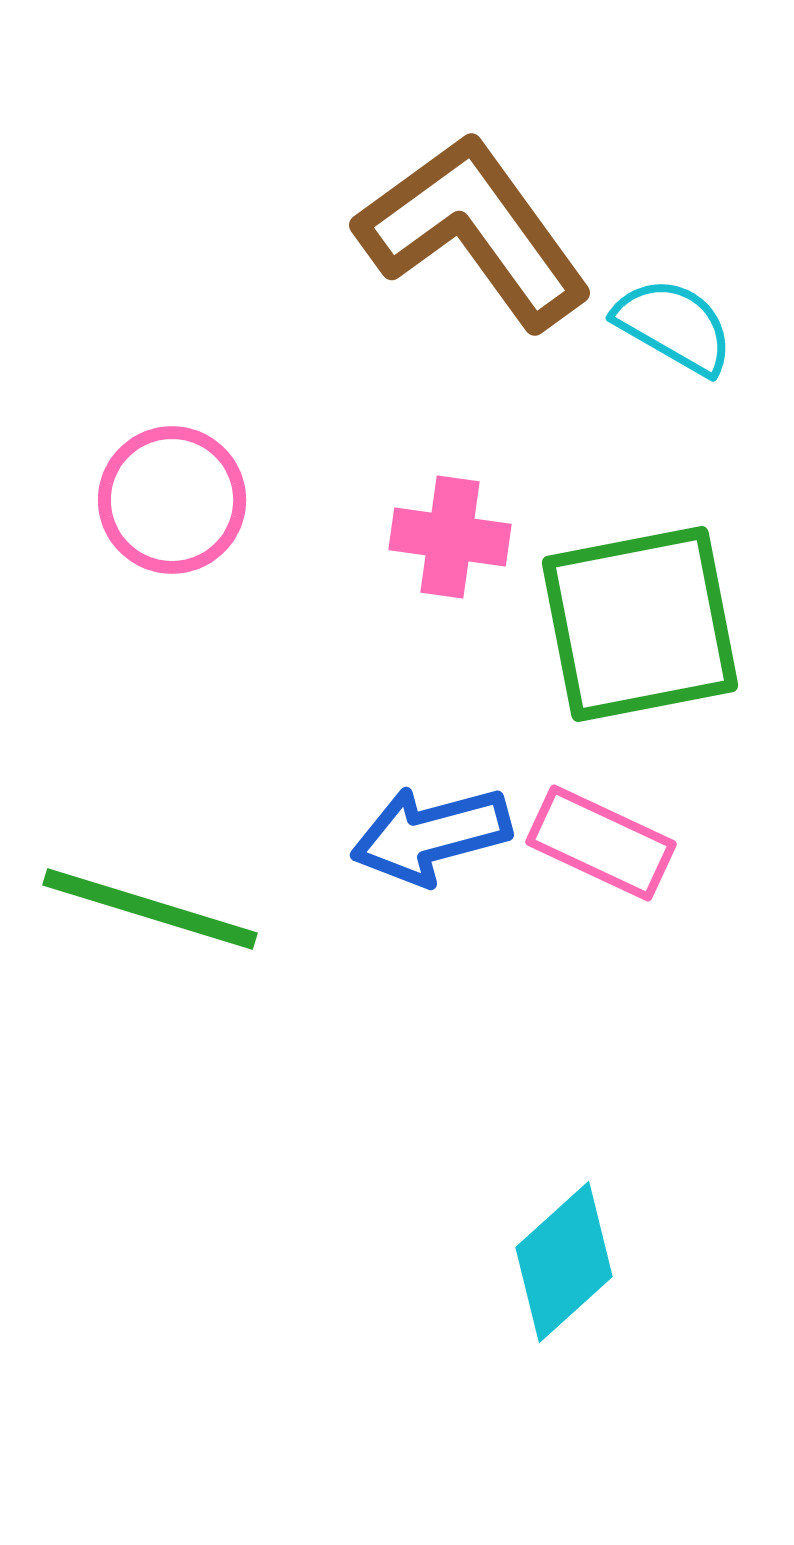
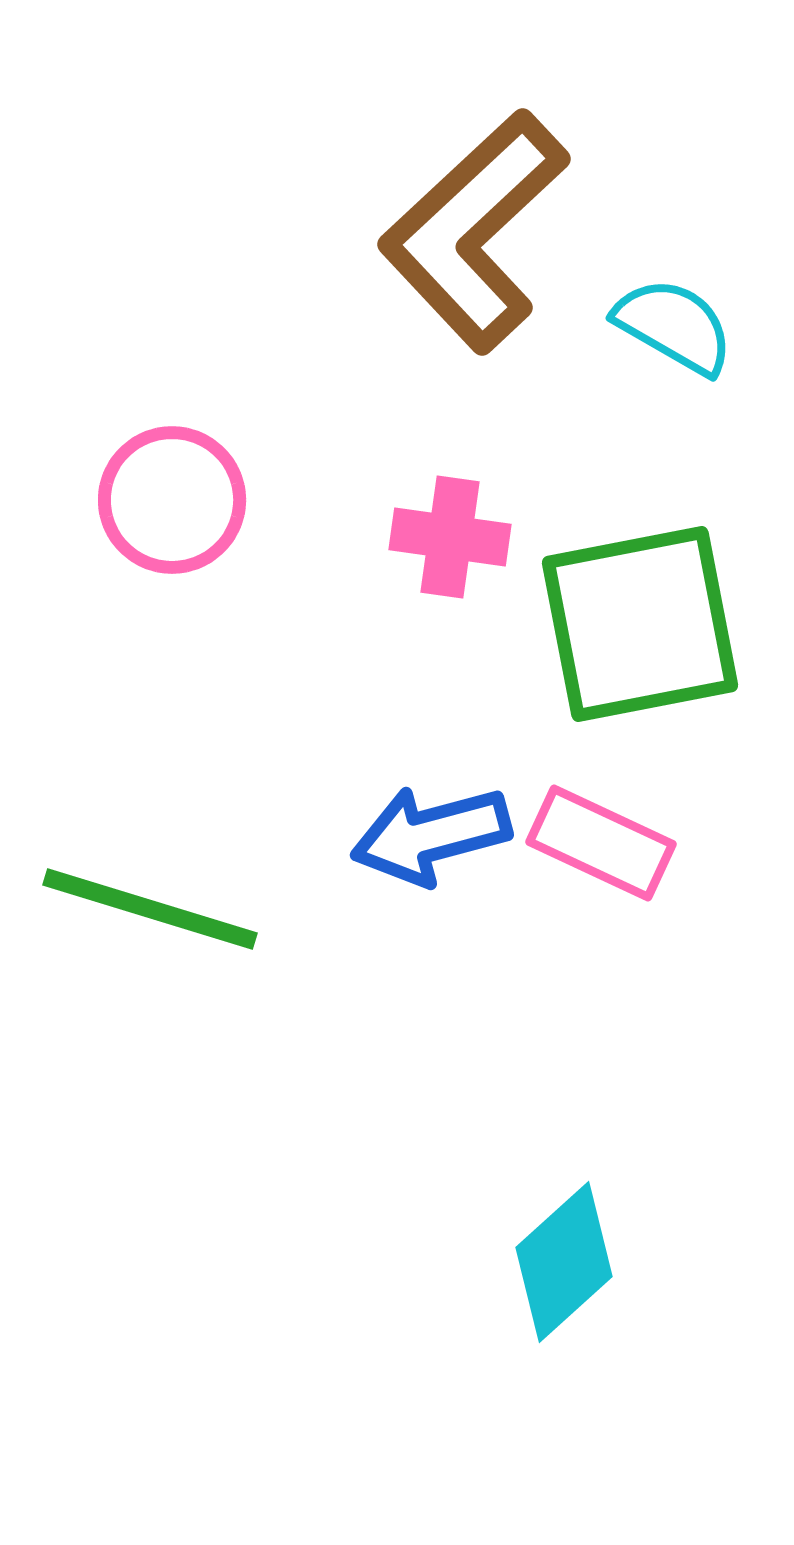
brown L-shape: rotated 97 degrees counterclockwise
